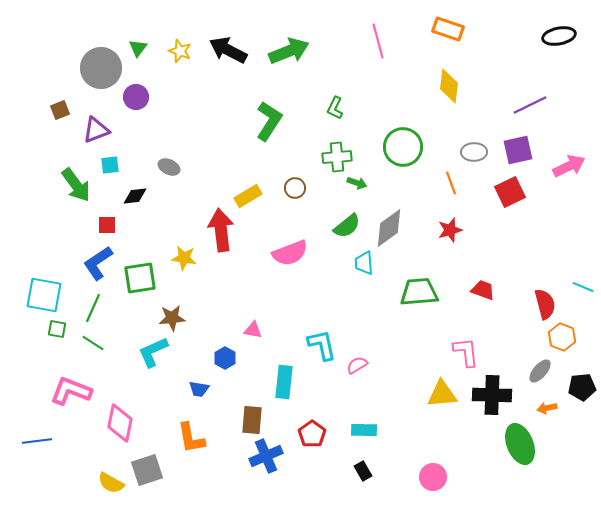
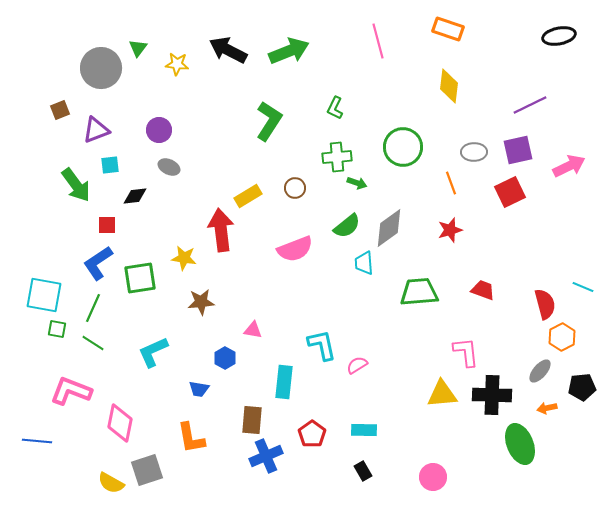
yellow star at (180, 51): moved 3 px left, 13 px down; rotated 15 degrees counterclockwise
purple circle at (136, 97): moved 23 px right, 33 px down
pink semicircle at (290, 253): moved 5 px right, 4 px up
brown star at (172, 318): moved 29 px right, 16 px up
orange hexagon at (562, 337): rotated 12 degrees clockwise
blue line at (37, 441): rotated 12 degrees clockwise
